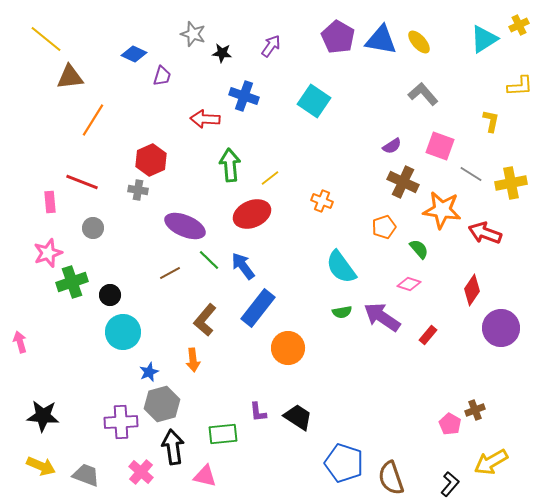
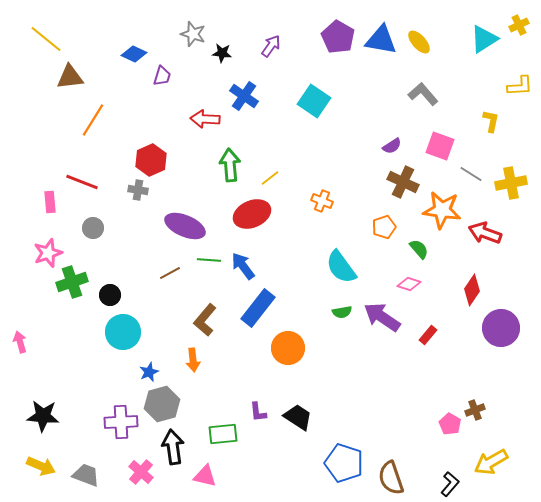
blue cross at (244, 96): rotated 16 degrees clockwise
green line at (209, 260): rotated 40 degrees counterclockwise
